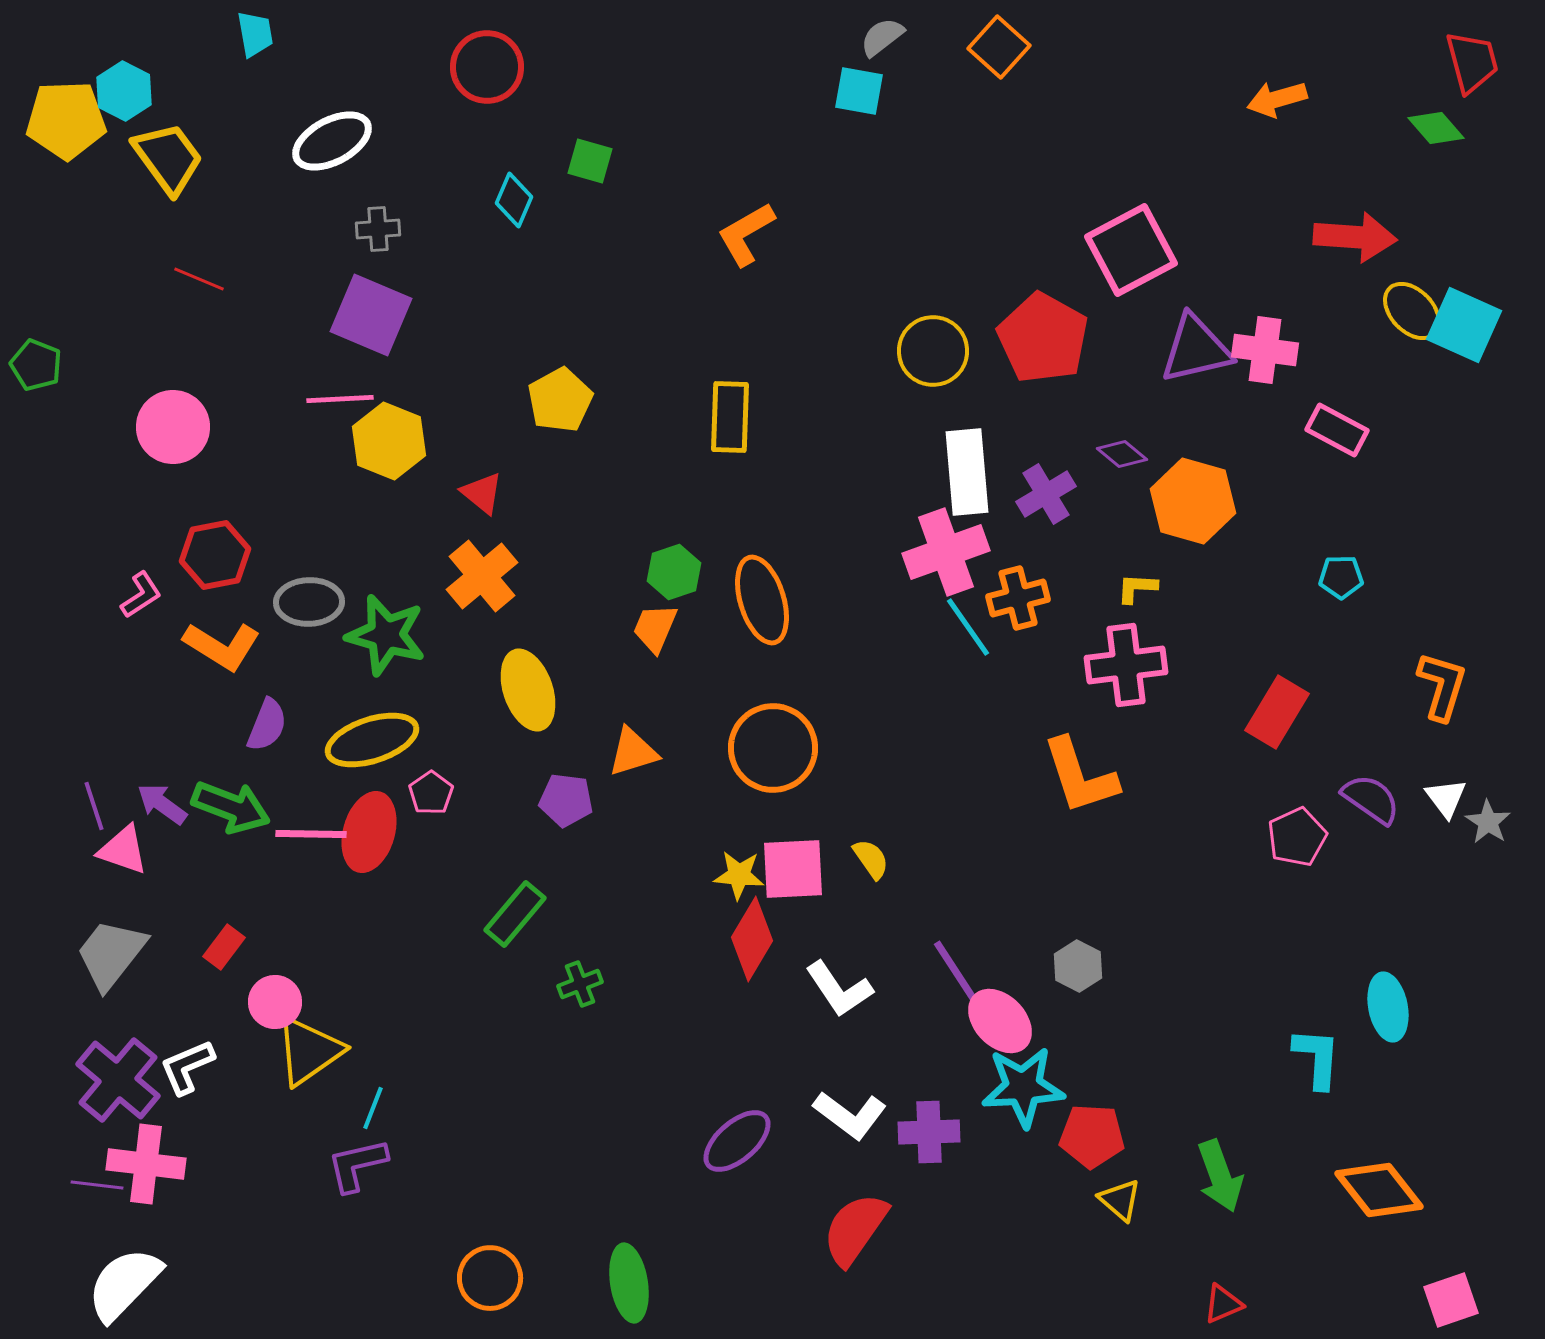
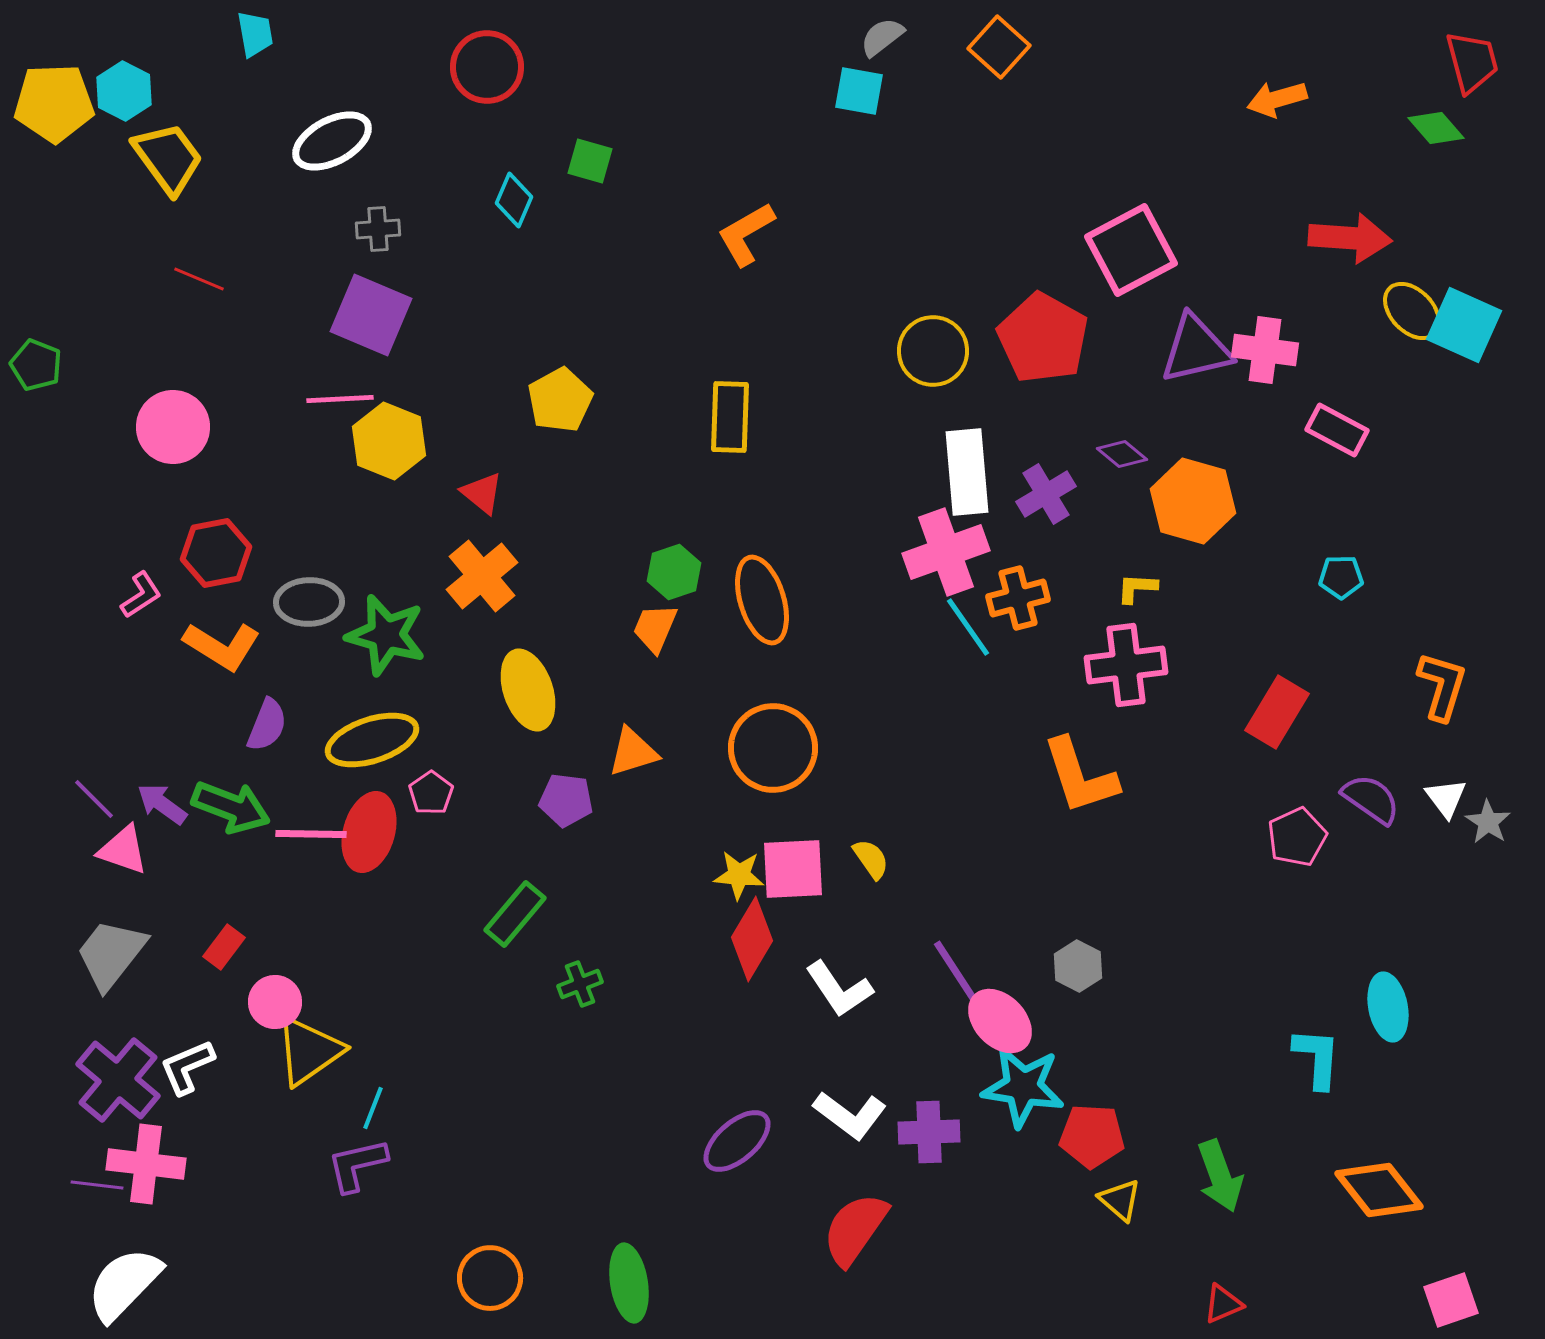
yellow pentagon at (66, 120): moved 12 px left, 17 px up
red arrow at (1355, 237): moved 5 px left, 1 px down
red hexagon at (215, 555): moved 1 px right, 2 px up
purple line at (94, 806): moved 7 px up; rotated 27 degrees counterclockwise
cyan star at (1023, 1087): rotated 12 degrees clockwise
